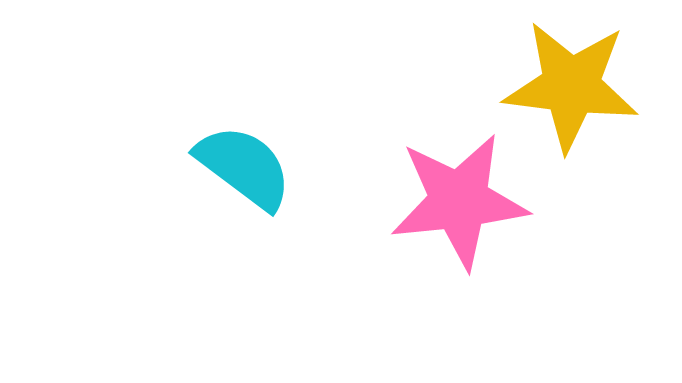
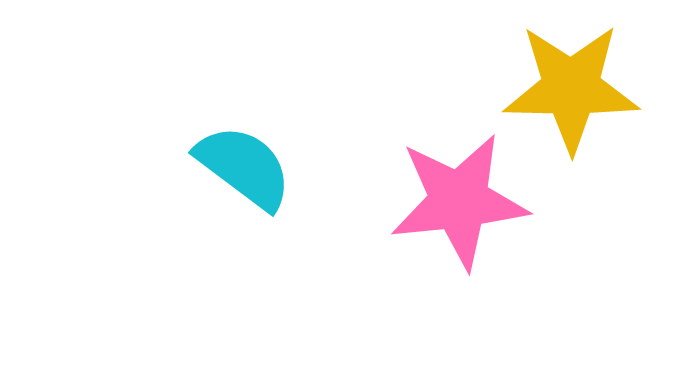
yellow star: moved 2 px down; rotated 6 degrees counterclockwise
